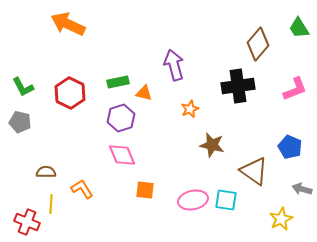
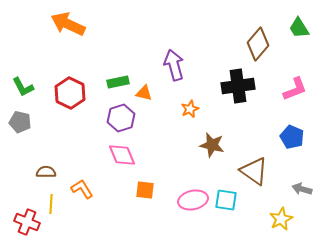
blue pentagon: moved 2 px right, 10 px up
